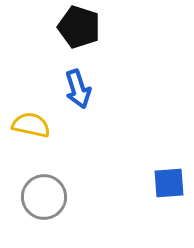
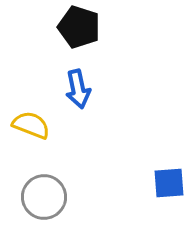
blue arrow: rotated 6 degrees clockwise
yellow semicircle: rotated 9 degrees clockwise
